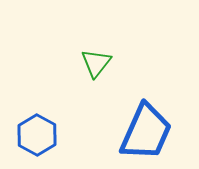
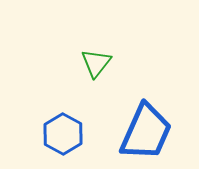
blue hexagon: moved 26 px right, 1 px up
